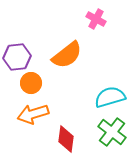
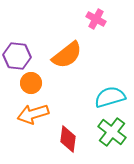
purple hexagon: moved 1 px up; rotated 12 degrees clockwise
red diamond: moved 2 px right
